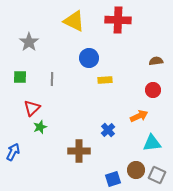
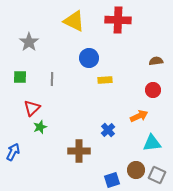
blue square: moved 1 px left, 1 px down
